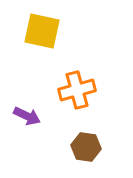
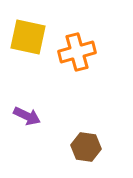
yellow square: moved 14 px left, 6 px down
orange cross: moved 38 px up
